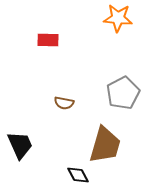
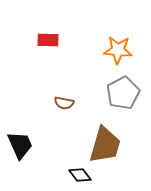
orange star: moved 32 px down
black diamond: moved 2 px right; rotated 10 degrees counterclockwise
